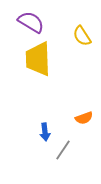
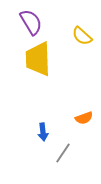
purple semicircle: rotated 28 degrees clockwise
yellow semicircle: rotated 15 degrees counterclockwise
blue arrow: moved 2 px left
gray line: moved 3 px down
